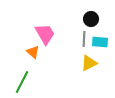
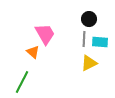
black circle: moved 2 px left
